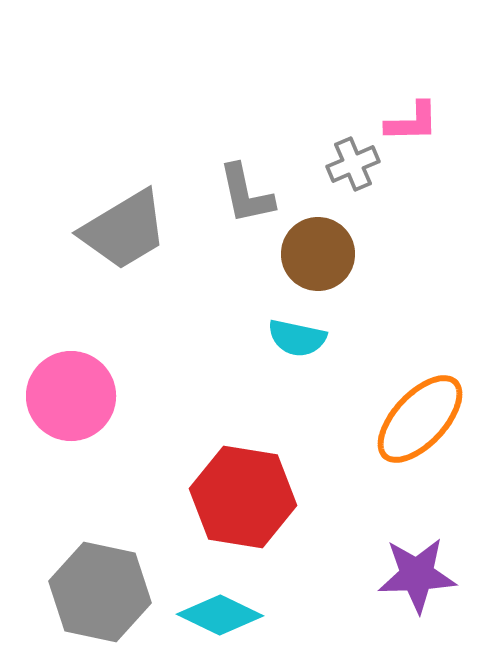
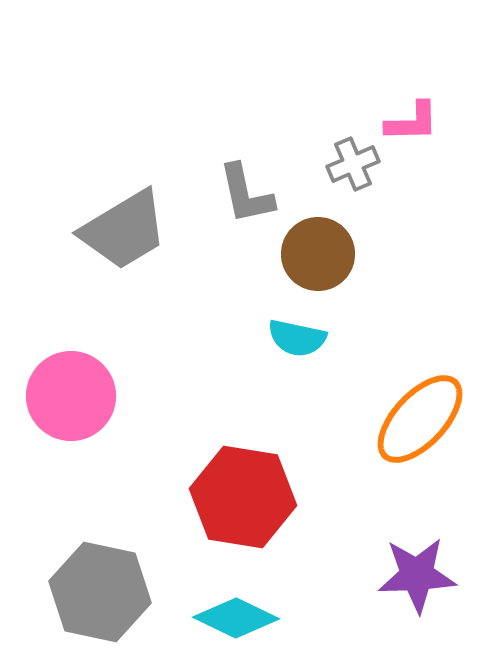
cyan diamond: moved 16 px right, 3 px down
